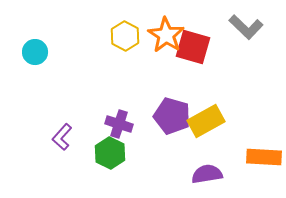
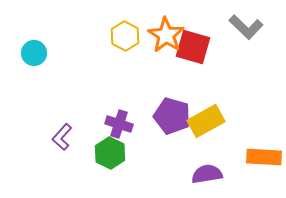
cyan circle: moved 1 px left, 1 px down
